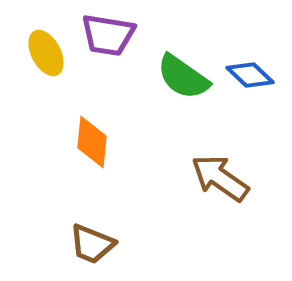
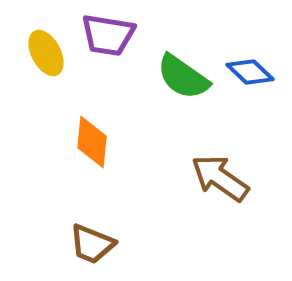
blue diamond: moved 3 px up
